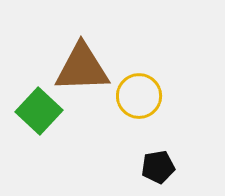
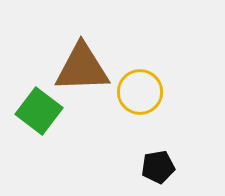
yellow circle: moved 1 px right, 4 px up
green square: rotated 6 degrees counterclockwise
